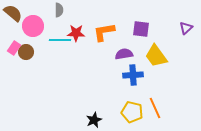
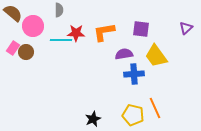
cyan line: moved 1 px right
pink rectangle: moved 1 px left
blue cross: moved 1 px right, 1 px up
yellow pentagon: moved 1 px right, 3 px down
black star: moved 1 px left, 1 px up
